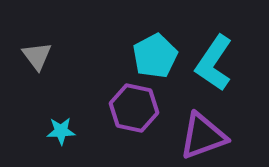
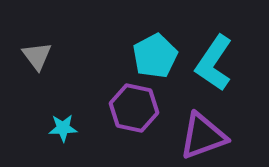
cyan star: moved 2 px right, 3 px up
